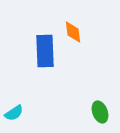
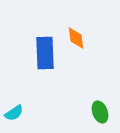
orange diamond: moved 3 px right, 6 px down
blue rectangle: moved 2 px down
